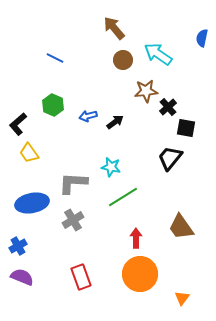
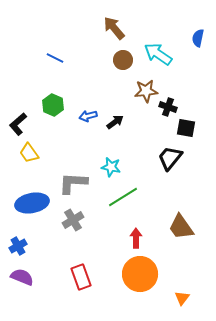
blue semicircle: moved 4 px left
black cross: rotated 30 degrees counterclockwise
